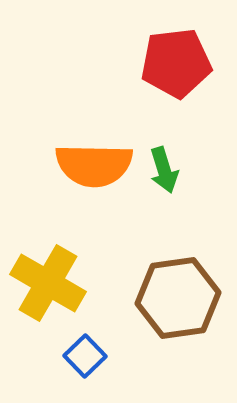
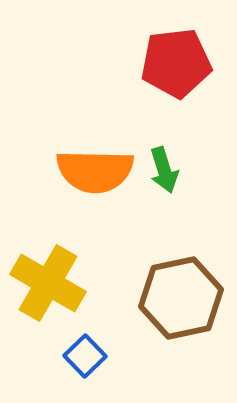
orange semicircle: moved 1 px right, 6 px down
brown hexagon: moved 3 px right; rotated 4 degrees counterclockwise
